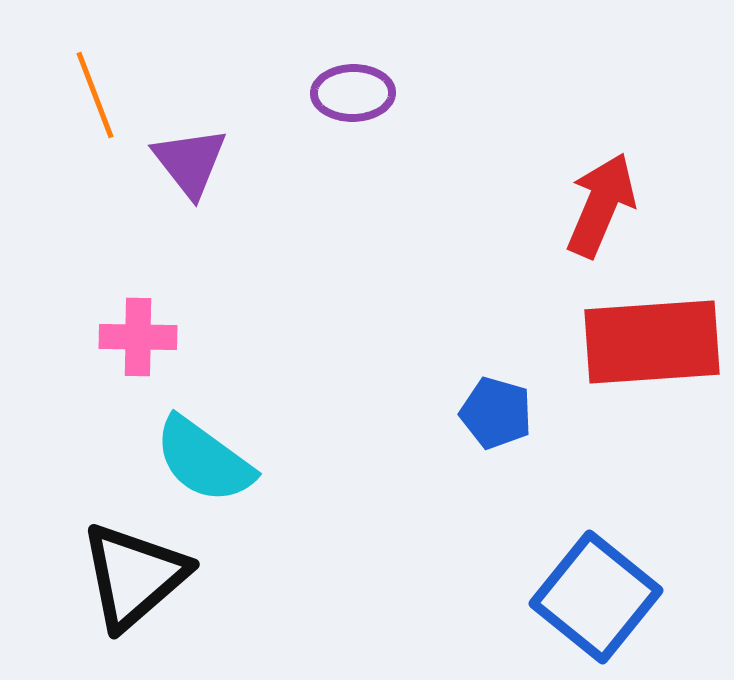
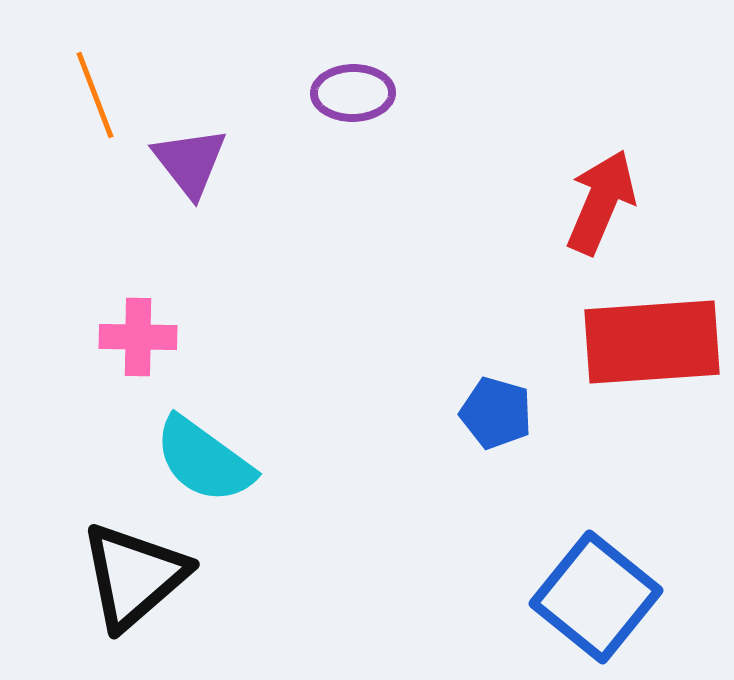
red arrow: moved 3 px up
